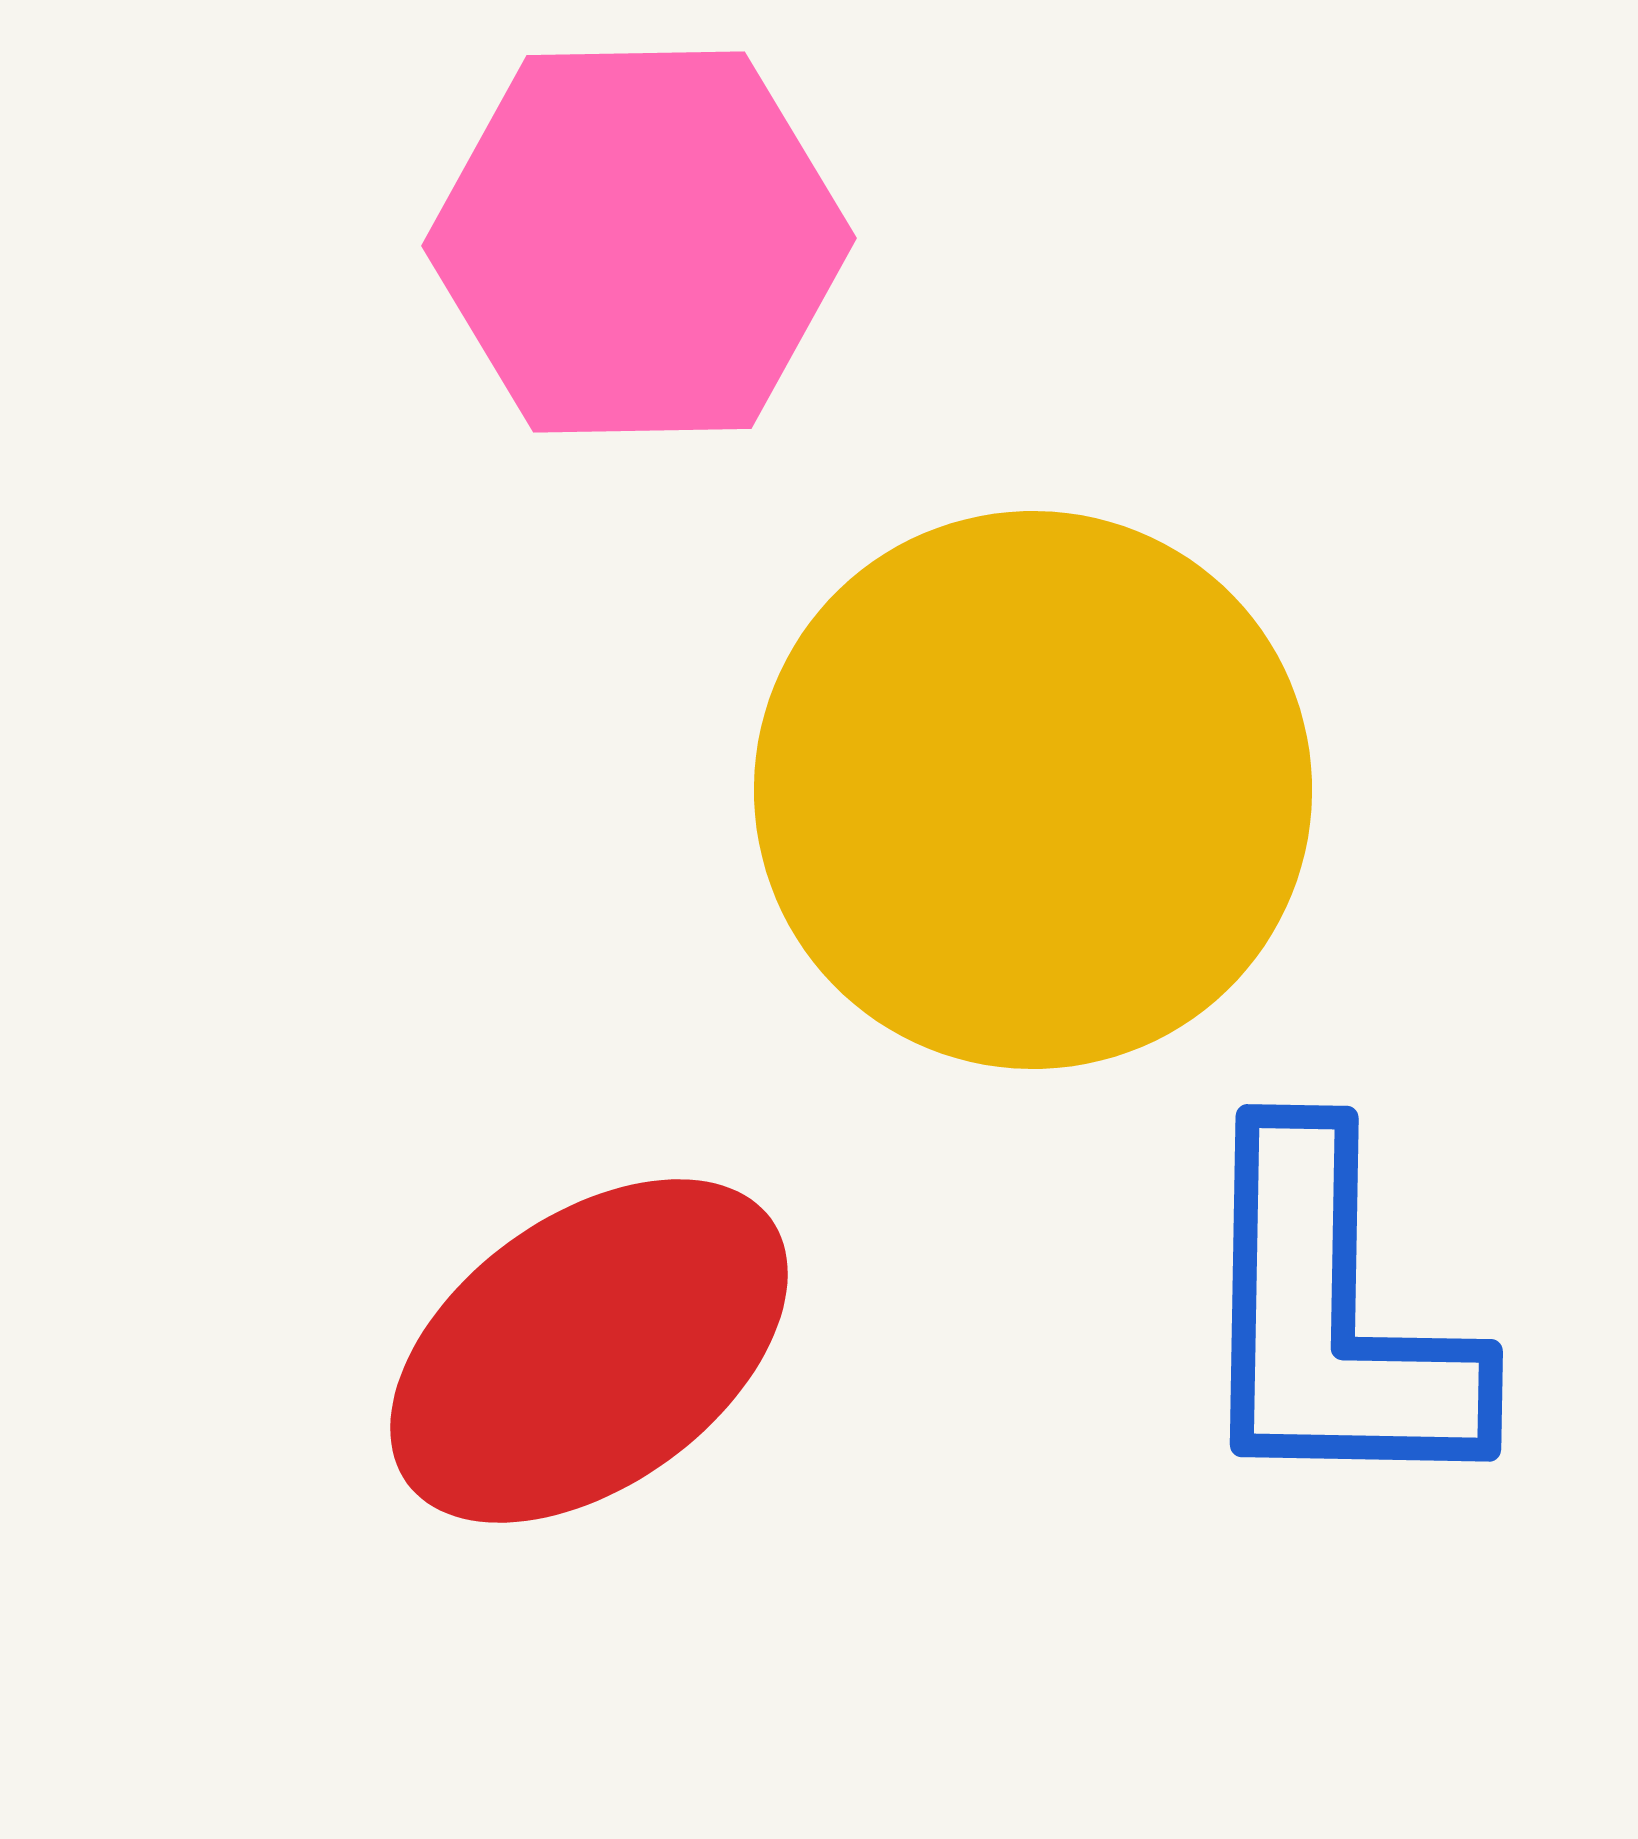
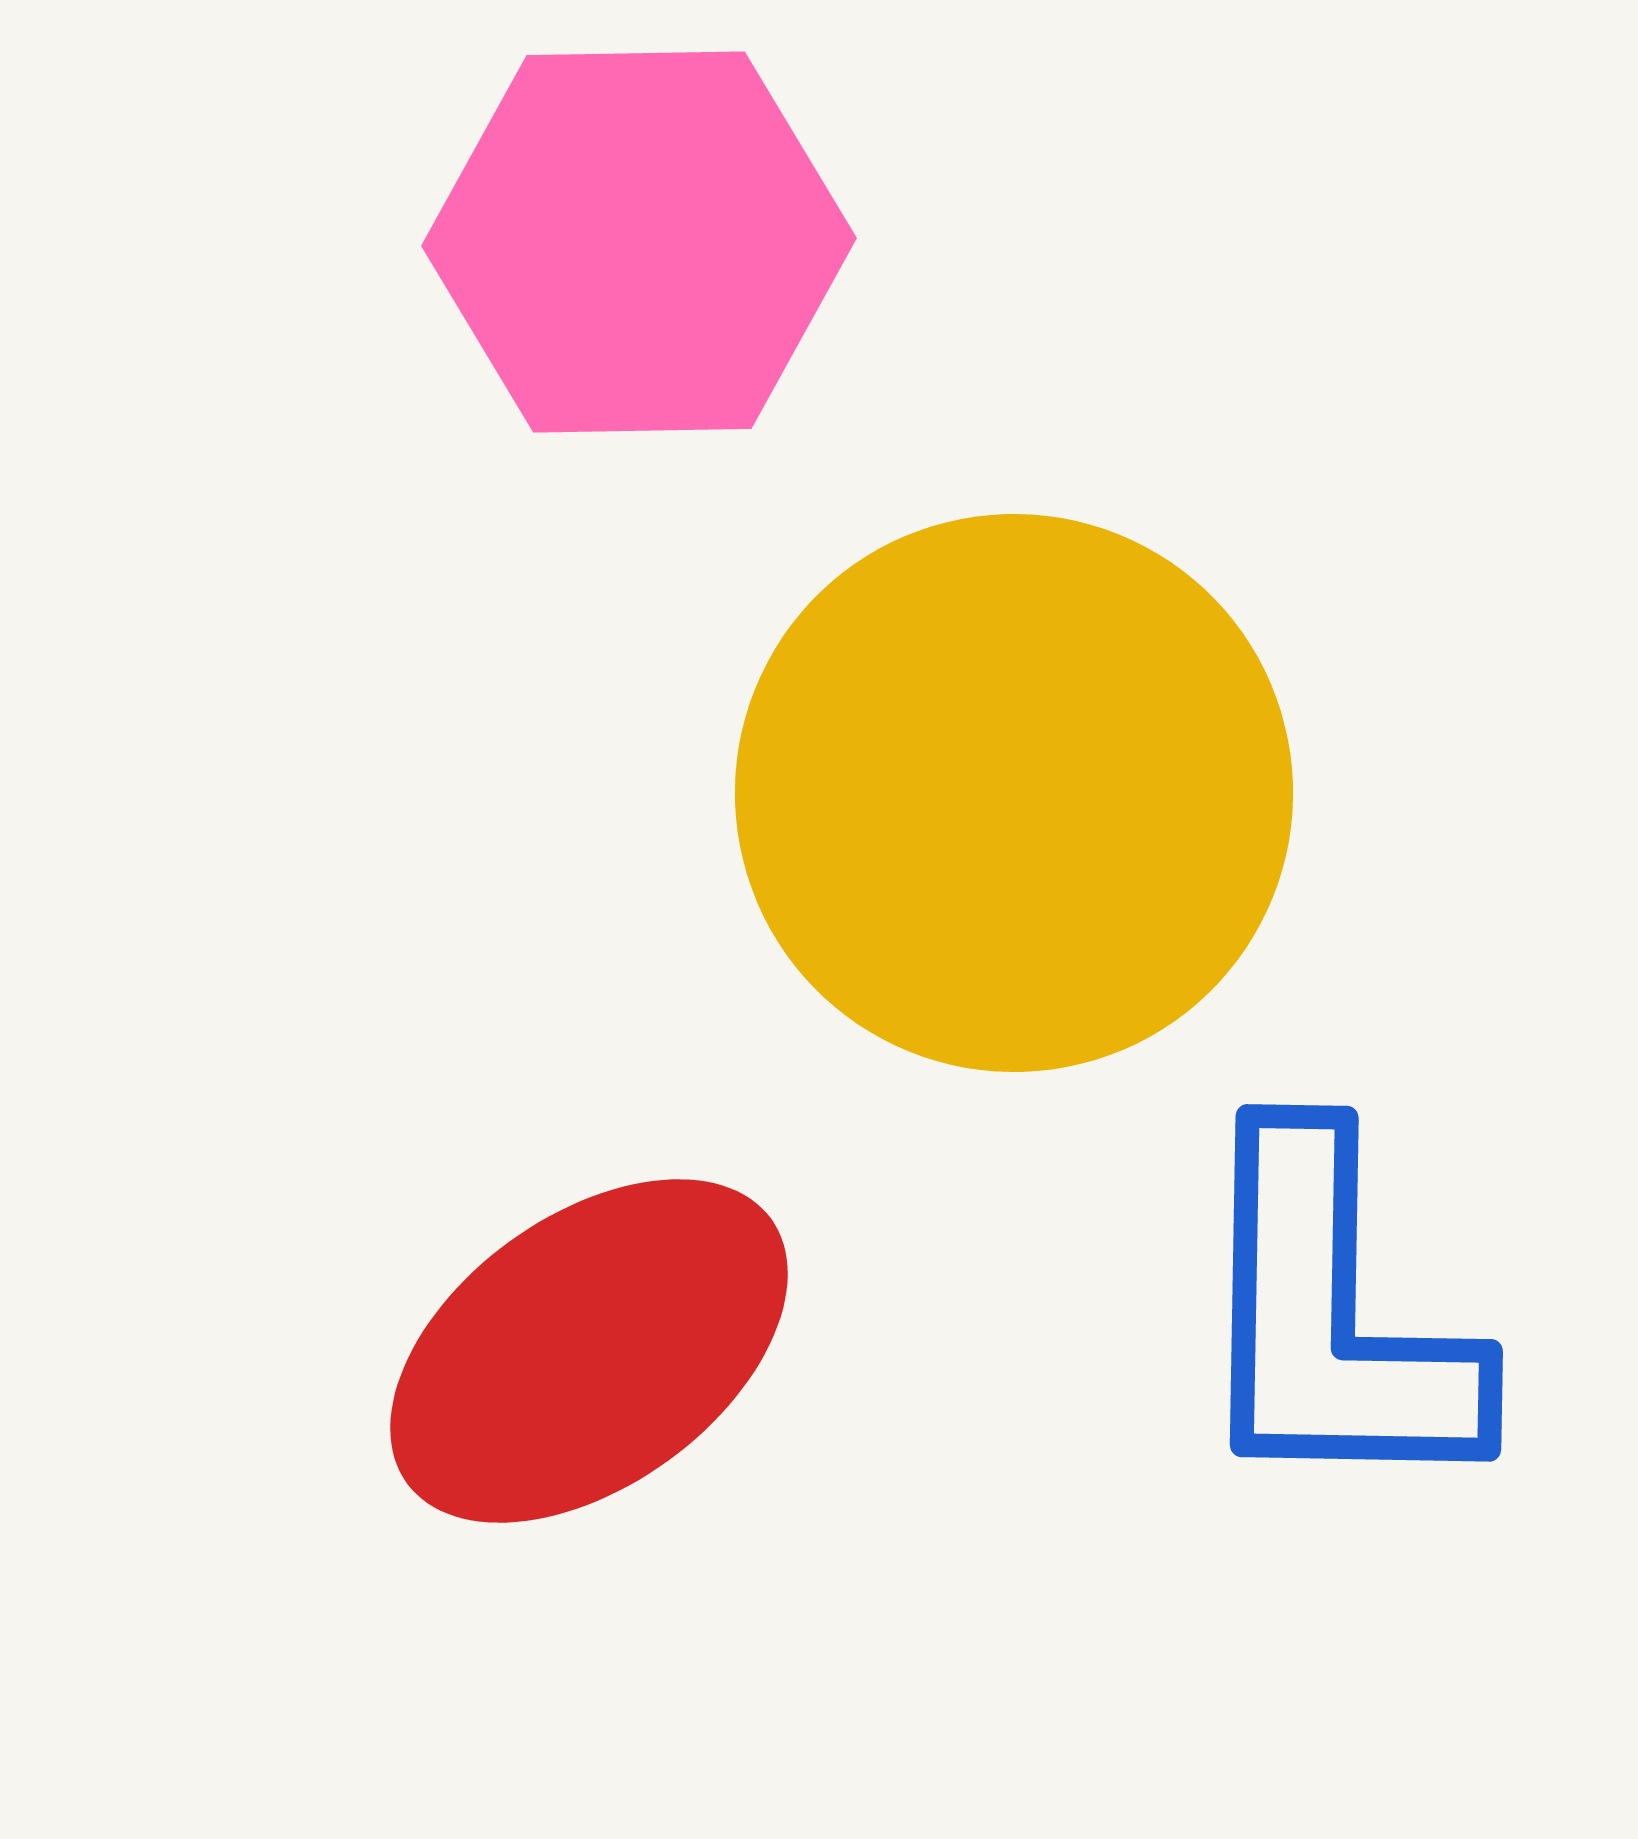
yellow circle: moved 19 px left, 3 px down
